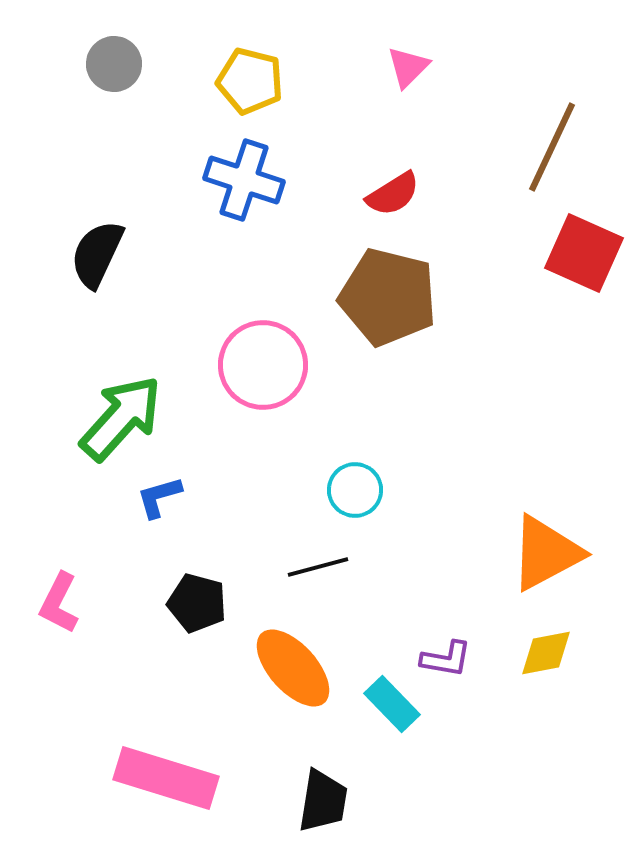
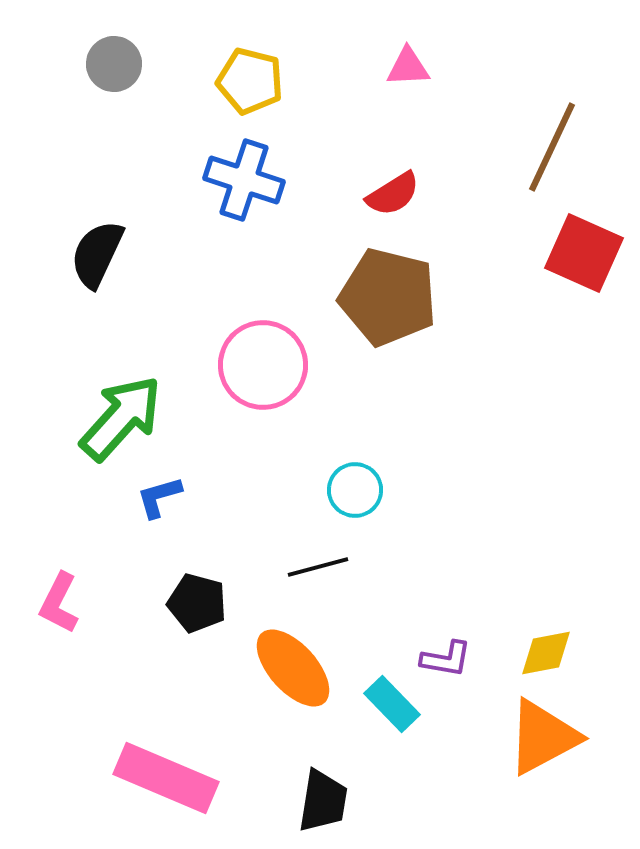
pink triangle: rotated 42 degrees clockwise
orange triangle: moved 3 px left, 184 px down
pink rectangle: rotated 6 degrees clockwise
